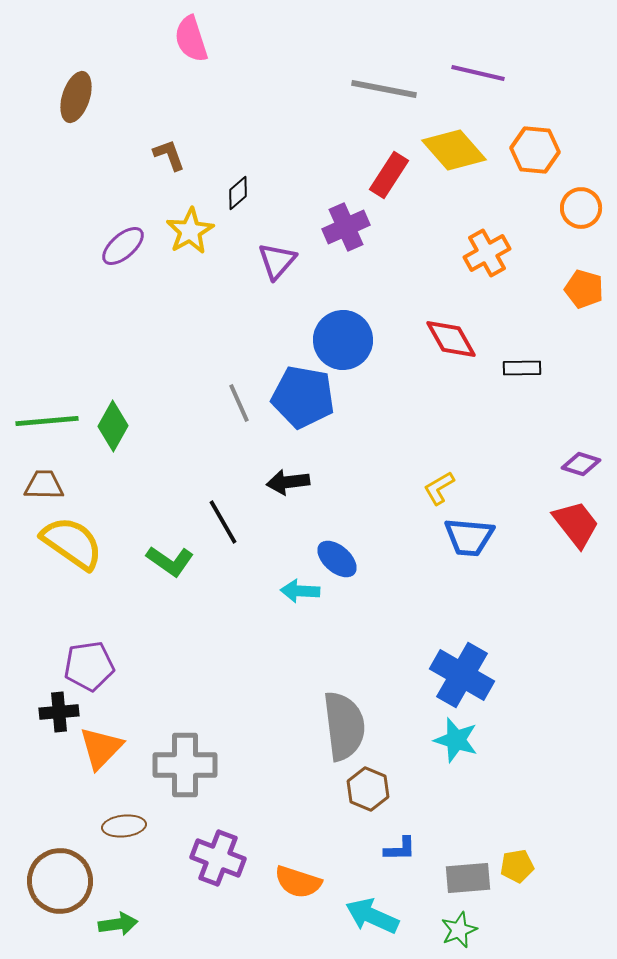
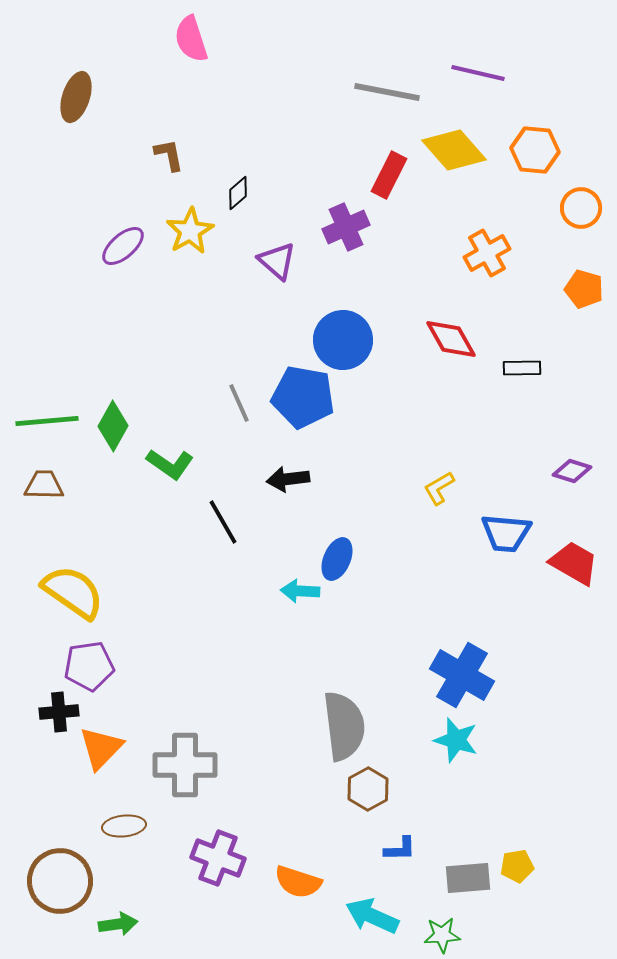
gray line at (384, 89): moved 3 px right, 3 px down
brown L-shape at (169, 155): rotated 9 degrees clockwise
red rectangle at (389, 175): rotated 6 degrees counterclockwise
purple triangle at (277, 261): rotated 30 degrees counterclockwise
purple diamond at (581, 464): moved 9 px left, 7 px down
black arrow at (288, 482): moved 3 px up
red trapezoid at (576, 524): moved 2 px left, 39 px down; rotated 22 degrees counterclockwise
blue trapezoid at (469, 537): moved 37 px right, 4 px up
yellow semicircle at (72, 543): moved 1 px right, 49 px down
blue ellipse at (337, 559): rotated 72 degrees clockwise
green L-shape at (170, 561): moved 97 px up
brown hexagon at (368, 789): rotated 9 degrees clockwise
green star at (459, 930): moved 17 px left, 5 px down; rotated 18 degrees clockwise
